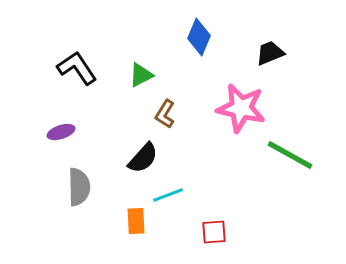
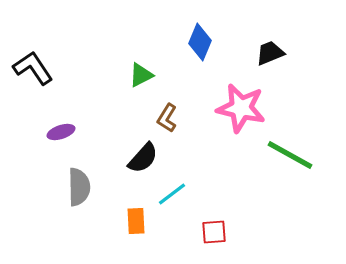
blue diamond: moved 1 px right, 5 px down
black L-shape: moved 44 px left
brown L-shape: moved 2 px right, 4 px down
cyan line: moved 4 px right, 1 px up; rotated 16 degrees counterclockwise
